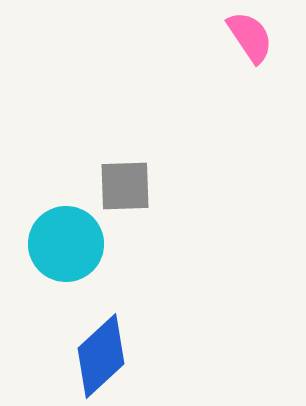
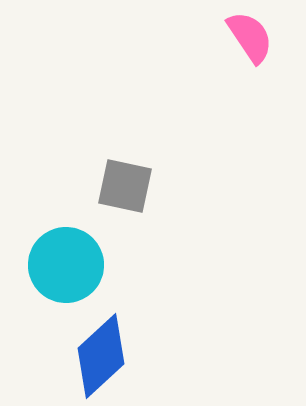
gray square: rotated 14 degrees clockwise
cyan circle: moved 21 px down
